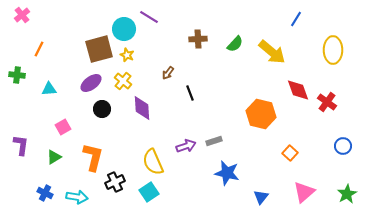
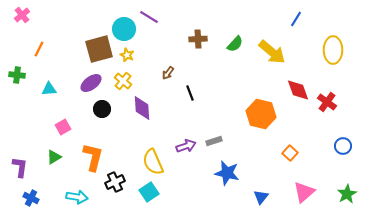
purple L-shape: moved 1 px left, 22 px down
blue cross: moved 14 px left, 5 px down
